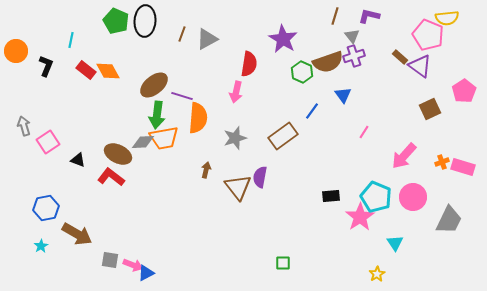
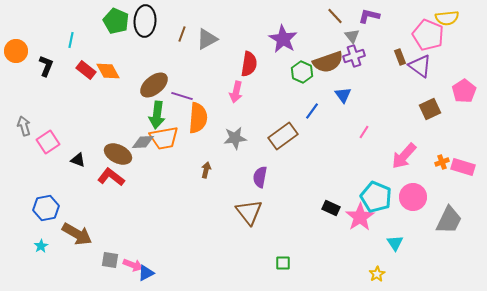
brown line at (335, 16): rotated 60 degrees counterclockwise
brown rectangle at (400, 57): rotated 28 degrees clockwise
gray star at (235, 138): rotated 10 degrees clockwise
brown triangle at (238, 187): moved 11 px right, 25 px down
black rectangle at (331, 196): moved 12 px down; rotated 30 degrees clockwise
